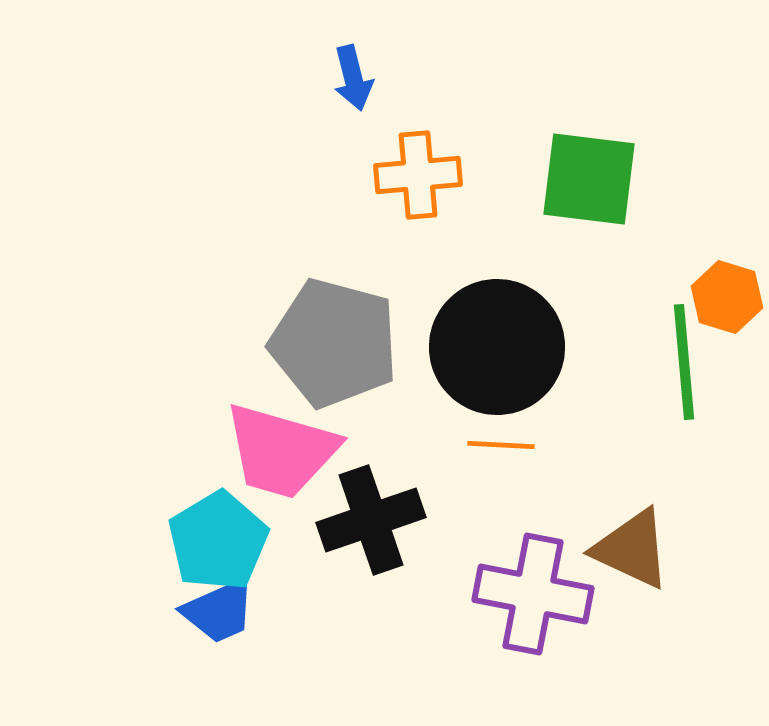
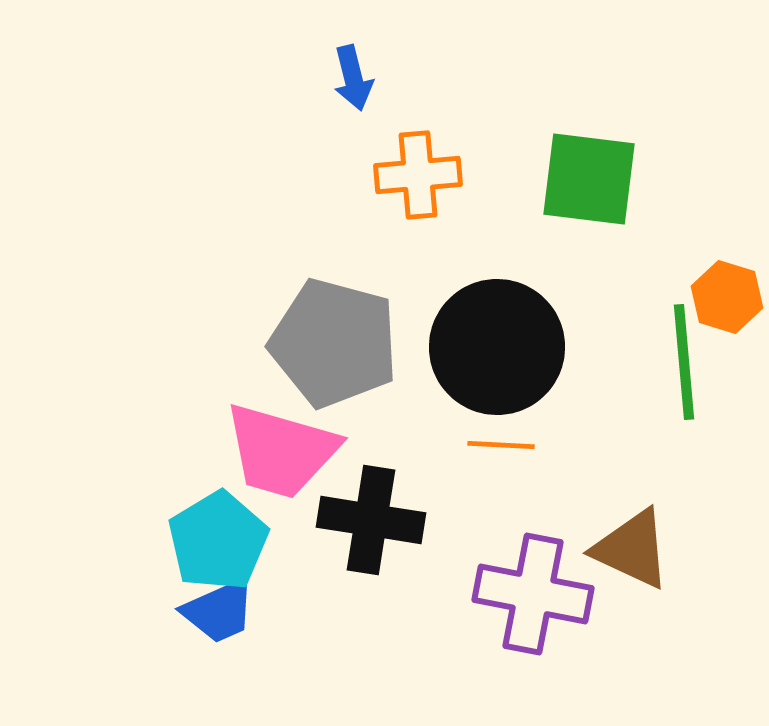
black cross: rotated 28 degrees clockwise
